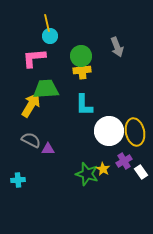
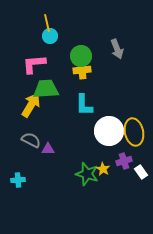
gray arrow: moved 2 px down
pink L-shape: moved 6 px down
yellow ellipse: moved 1 px left
purple cross: rotated 14 degrees clockwise
